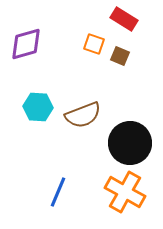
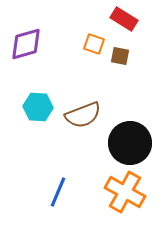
brown square: rotated 12 degrees counterclockwise
